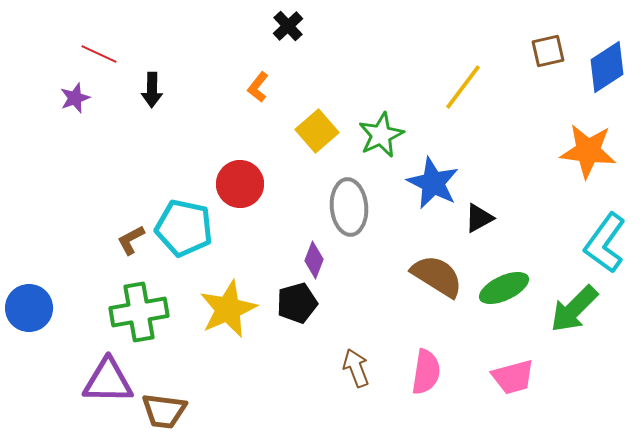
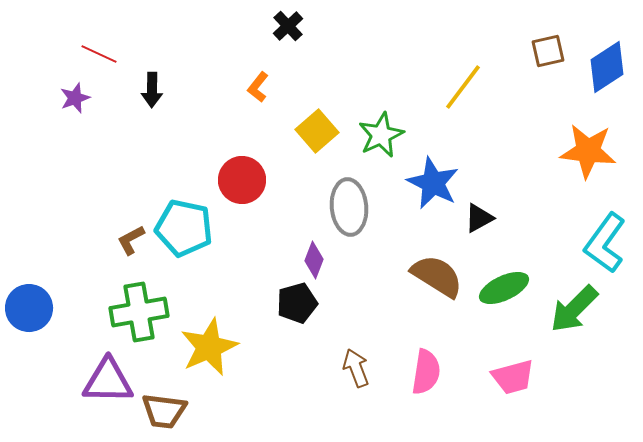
red circle: moved 2 px right, 4 px up
yellow star: moved 19 px left, 38 px down
